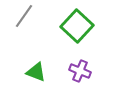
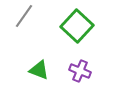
green triangle: moved 3 px right, 2 px up
